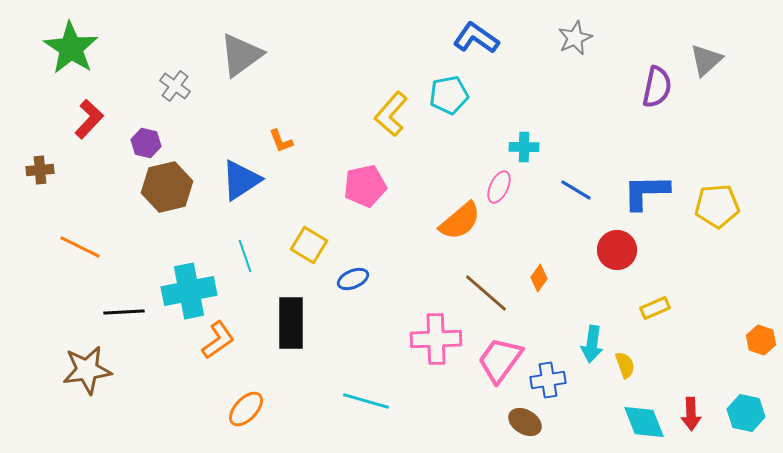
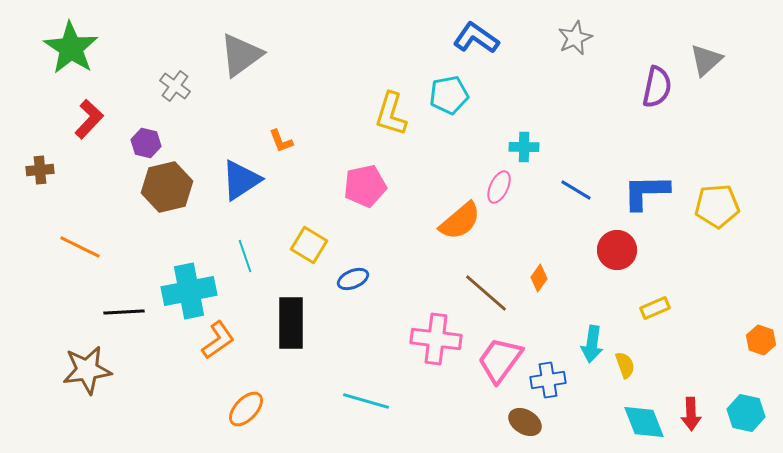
yellow L-shape at (391, 114): rotated 24 degrees counterclockwise
pink cross at (436, 339): rotated 9 degrees clockwise
